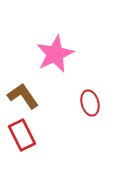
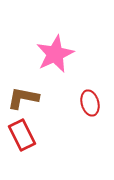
brown L-shape: moved 2 px down; rotated 44 degrees counterclockwise
